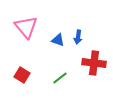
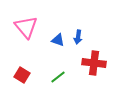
green line: moved 2 px left, 1 px up
